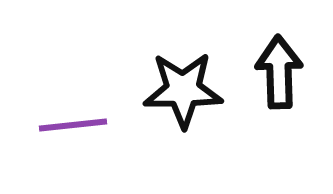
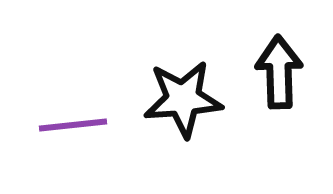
black star: moved 9 px down; rotated 4 degrees counterclockwise
